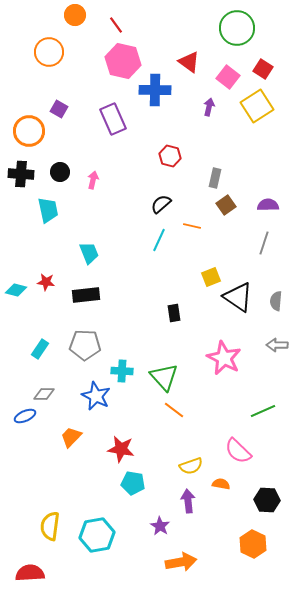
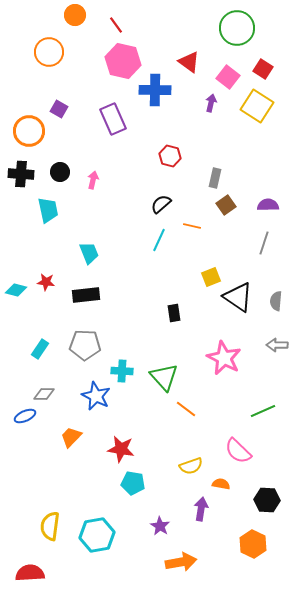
yellow square at (257, 106): rotated 24 degrees counterclockwise
purple arrow at (209, 107): moved 2 px right, 4 px up
orange line at (174, 410): moved 12 px right, 1 px up
purple arrow at (188, 501): moved 13 px right, 8 px down; rotated 15 degrees clockwise
